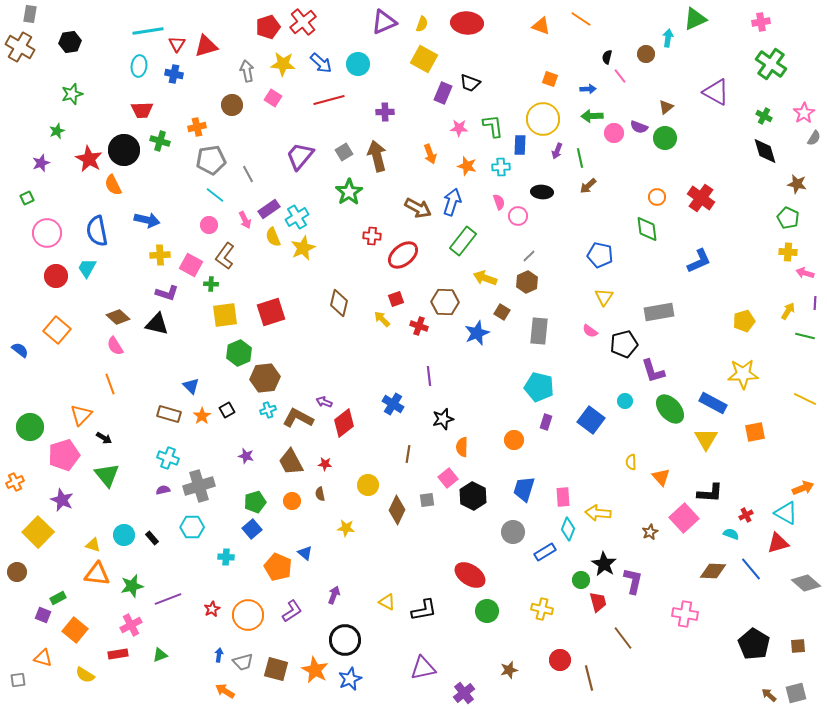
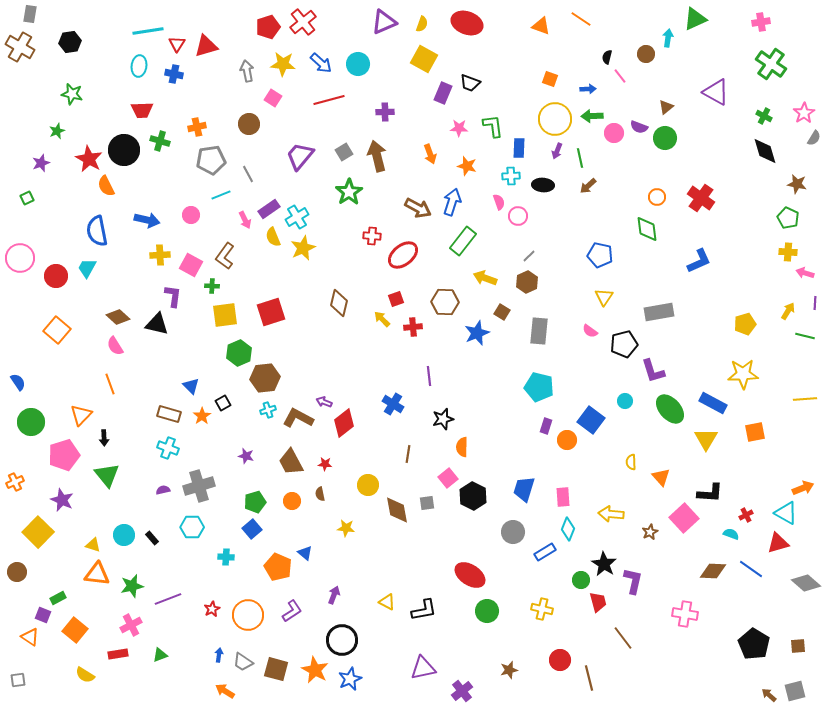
red ellipse at (467, 23): rotated 16 degrees clockwise
green star at (72, 94): rotated 30 degrees clockwise
brown circle at (232, 105): moved 17 px right, 19 px down
yellow circle at (543, 119): moved 12 px right
blue rectangle at (520, 145): moved 1 px left, 3 px down
cyan cross at (501, 167): moved 10 px right, 9 px down
orange semicircle at (113, 185): moved 7 px left, 1 px down
black ellipse at (542, 192): moved 1 px right, 7 px up
cyan line at (215, 195): moved 6 px right; rotated 60 degrees counterclockwise
pink circle at (209, 225): moved 18 px left, 10 px up
pink circle at (47, 233): moved 27 px left, 25 px down
green cross at (211, 284): moved 1 px right, 2 px down
purple L-shape at (167, 293): moved 6 px right, 3 px down; rotated 100 degrees counterclockwise
yellow pentagon at (744, 321): moved 1 px right, 3 px down
red cross at (419, 326): moved 6 px left, 1 px down; rotated 24 degrees counterclockwise
blue semicircle at (20, 350): moved 2 px left, 32 px down; rotated 18 degrees clockwise
yellow line at (805, 399): rotated 30 degrees counterclockwise
black square at (227, 410): moved 4 px left, 7 px up
purple rectangle at (546, 422): moved 4 px down
green circle at (30, 427): moved 1 px right, 5 px up
black arrow at (104, 438): rotated 56 degrees clockwise
orange circle at (514, 440): moved 53 px right
cyan cross at (168, 458): moved 10 px up
gray square at (427, 500): moved 3 px down
brown diamond at (397, 510): rotated 36 degrees counterclockwise
yellow arrow at (598, 513): moved 13 px right, 1 px down
blue line at (751, 569): rotated 15 degrees counterclockwise
black circle at (345, 640): moved 3 px left
orange triangle at (43, 658): moved 13 px left, 21 px up; rotated 18 degrees clockwise
gray trapezoid at (243, 662): rotated 50 degrees clockwise
purple cross at (464, 693): moved 2 px left, 2 px up
gray square at (796, 693): moved 1 px left, 2 px up
